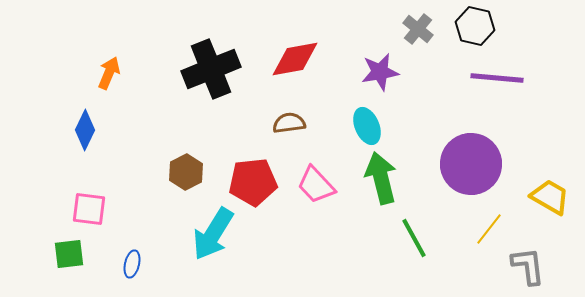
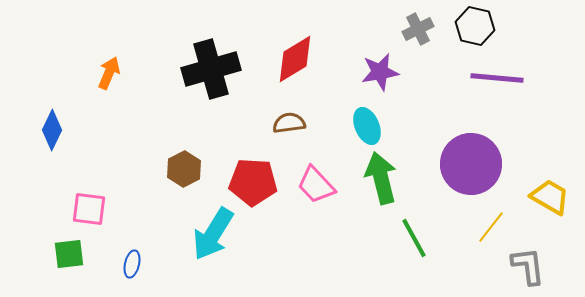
gray cross: rotated 24 degrees clockwise
red diamond: rotated 21 degrees counterclockwise
black cross: rotated 6 degrees clockwise
blue diamond: moved 33 px left
brown hexagon: moved 2 px left, 3 px up
red pentagon: rotated 9 degrees clockwise
yellow line: moved 2 px right, 2 px up
